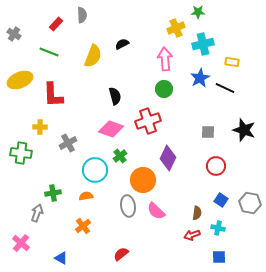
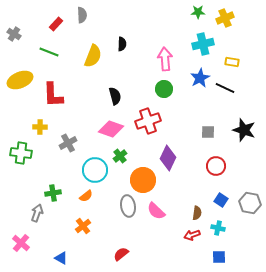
yellow cross at (176, 28): moved 49 px right, 10 px up
black semicircle at (122, 44): rotated 120 degrees clockwise
orange semicircle at (86, 196): rotated 152 degrees clockwise
